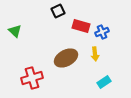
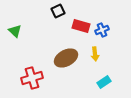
blue cross: moved 2 px up
